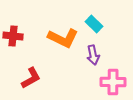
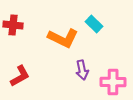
red cross: moved 11 px up
purple arrow: moved 11 px left, 15 px down
red L-shape: moved 11 px left, 2 px up
